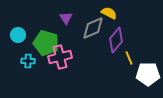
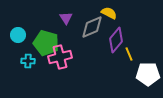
gray diamond: moved 1 px left, 1 px up
yellow line: moved 4 px up
